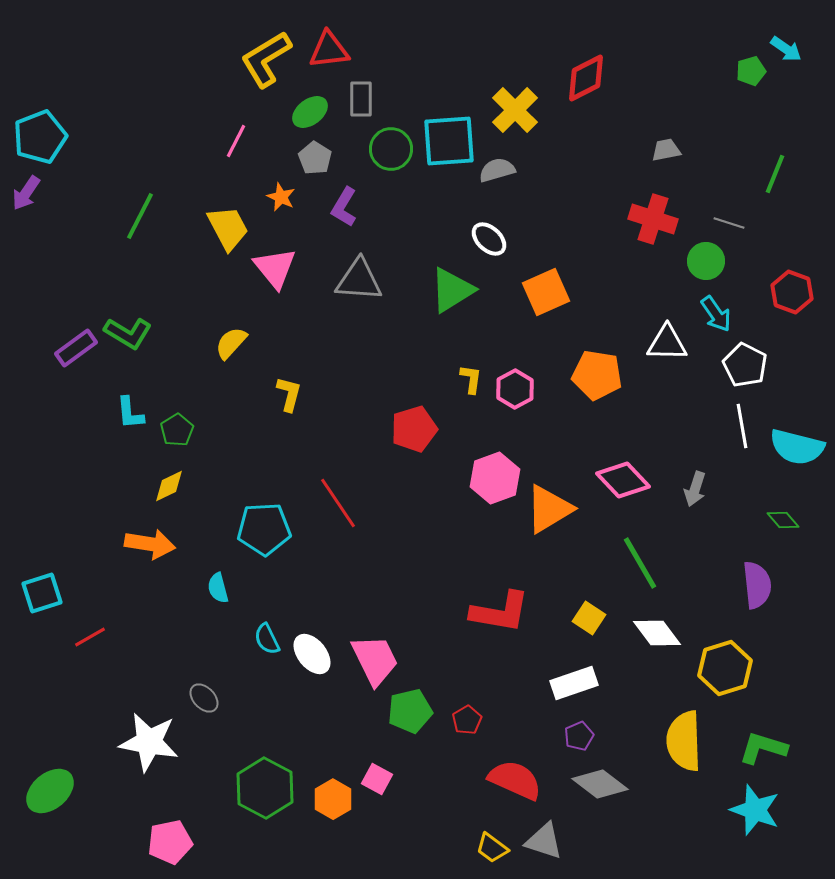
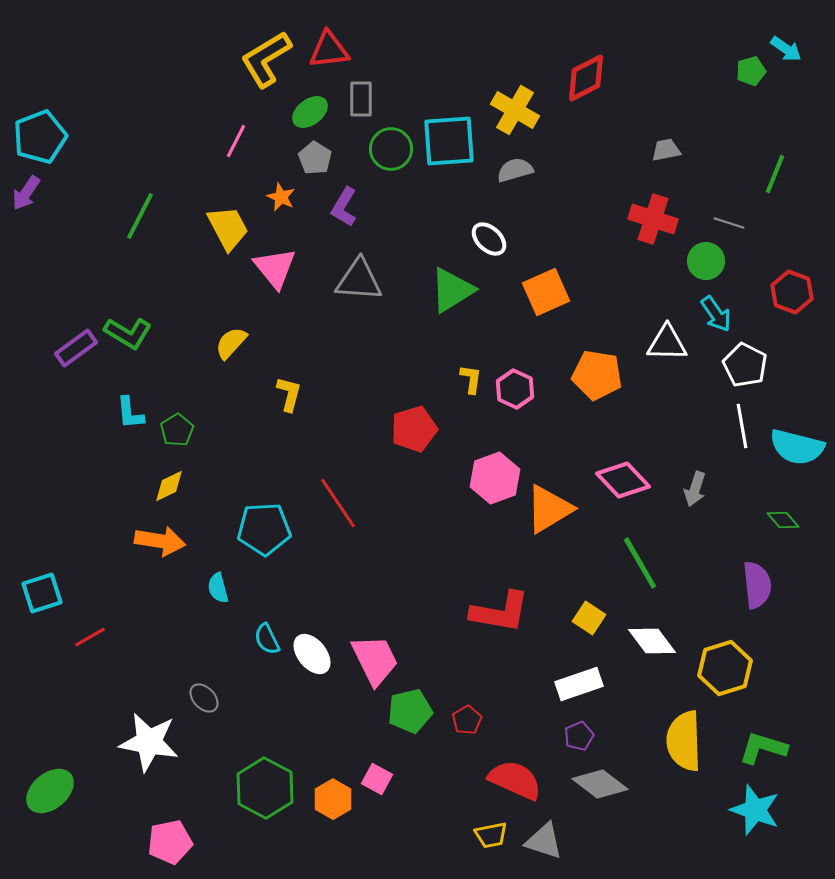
yellow cross at (515, 110): rotated 15 degrees counterclockwise
gray semicircle at (497, 170): moved 18 px right
pink hexagon at (515, 389): rotated 6 degrees counterclockwise
orange arrow at (150, 544): moved 10 px right, 3 px up
white diamond at (657, 633): moved 5 px left, 8 px down
white rectangle at (574, 683): moved 5 px right, 1 px down
yellow trapezoid at (492, 848): moved 1 px left, 13 px up; rotated 48 degrees counterclockwise
